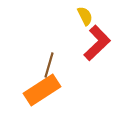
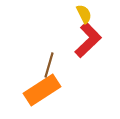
yellow semicircle: moved 1 px left, 2 px up
red L-shape: moved 9 px left, 3 px up
